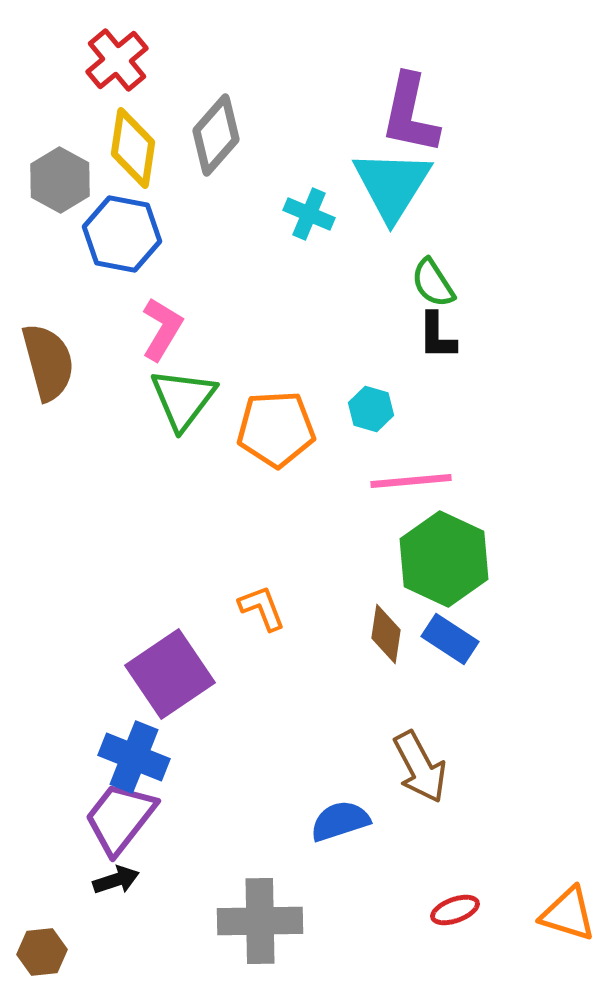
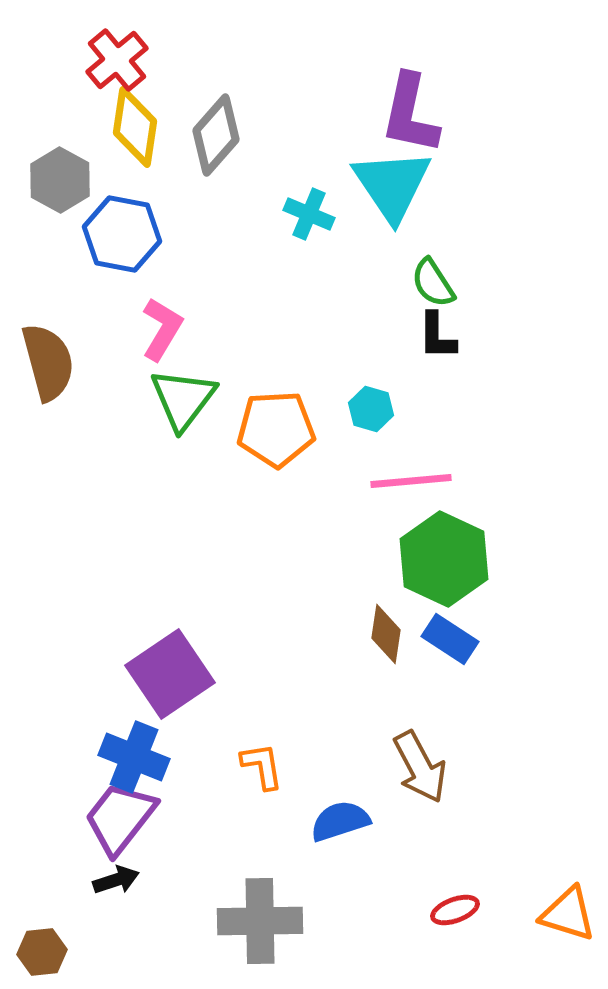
yellow diamond: moved 2 px right, 21 px up
cyan triangle: rotated 6 degrees counterclockwise
orange L-shape: moved 158 px down; rotated 12 degrees clockwise
